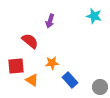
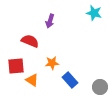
cyan star: moved 3 px up
red semicircle: rotated 18 degrees counterclockwise
